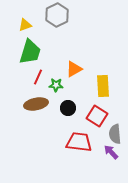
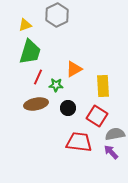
gray semicircle: rotated 84 degrees clockwise
